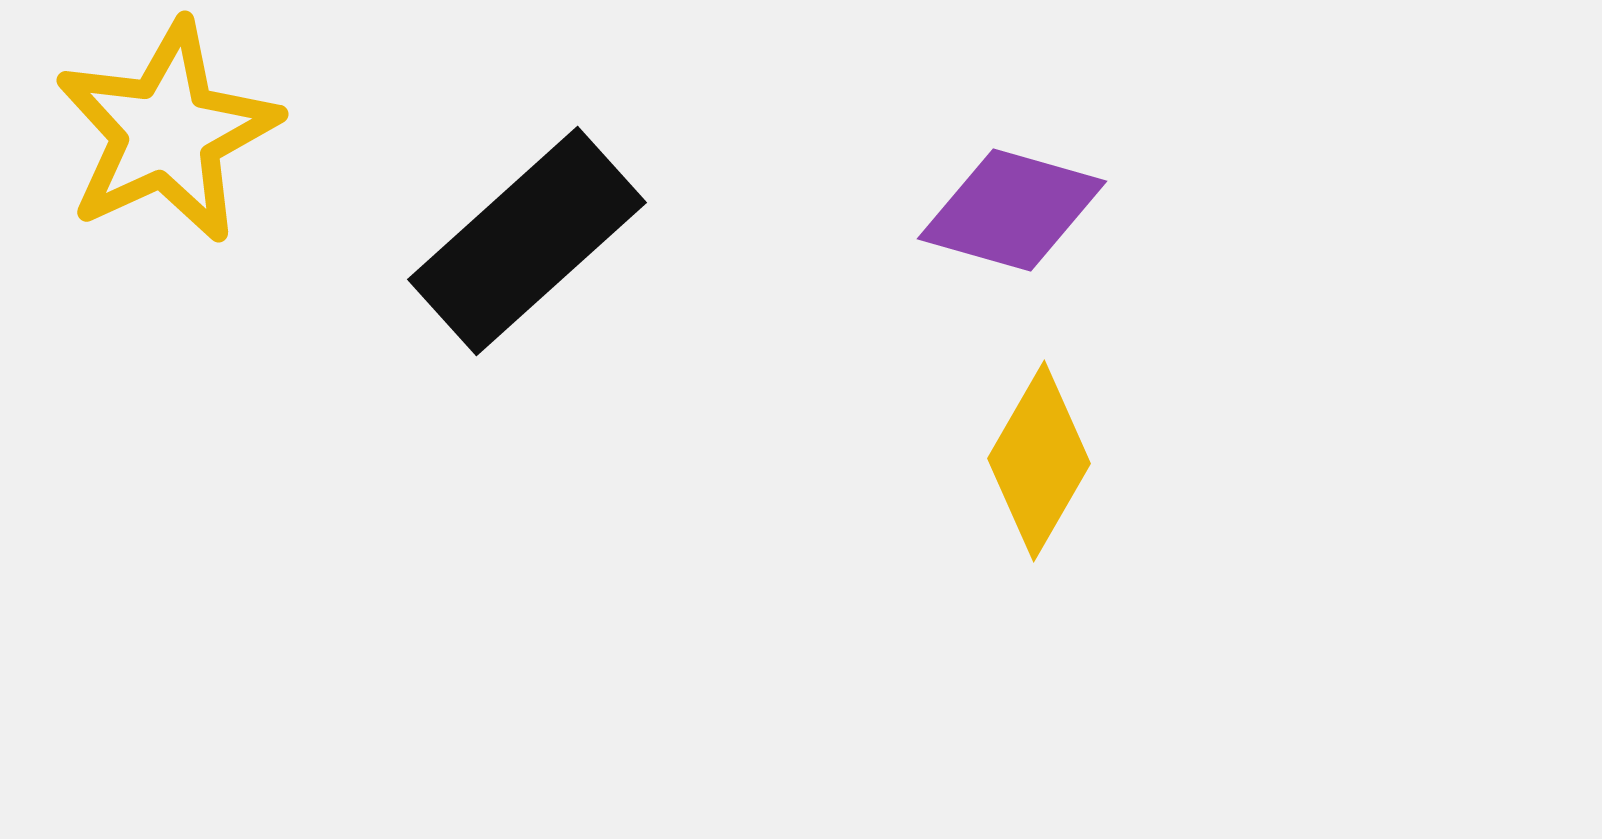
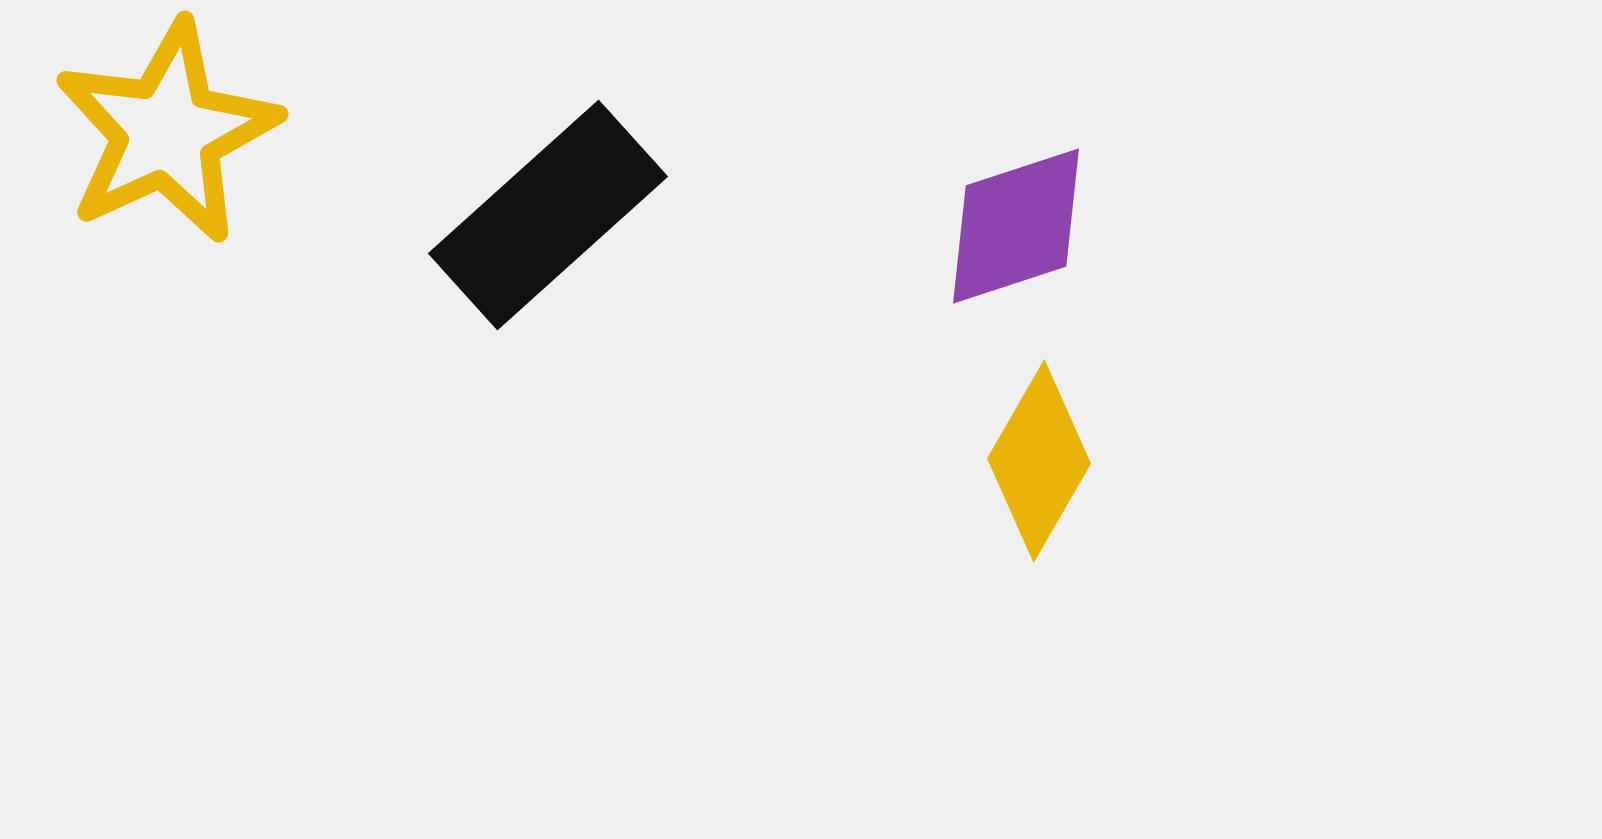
purple diamond: moved 4 px right, 16 px down; rotated 34 degrees counterclockwise
black rectangle: moved 21 px right, 26 px up
